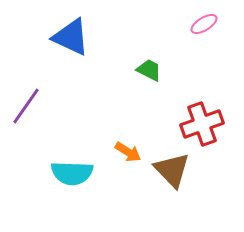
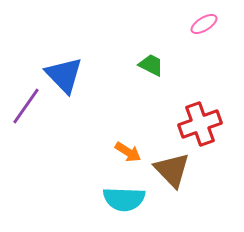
blue triangle: moved 7 px left, 38 px down; rotated 21 degrees clockwise
green trapezoid: moved 2 px right, 5 px up
red cross: moved 2 px left
cyan semicircle: moved 52 px right, 26 px down
